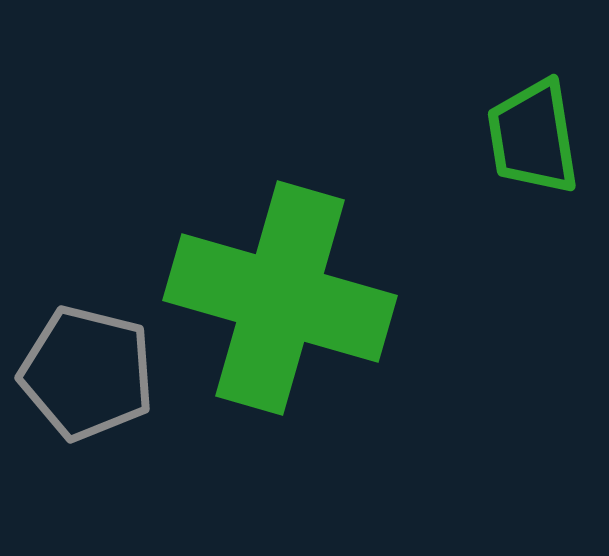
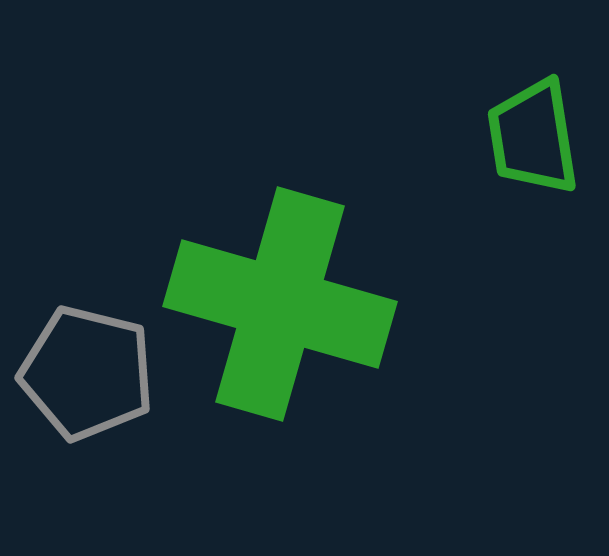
green cross: moved 6 px down
